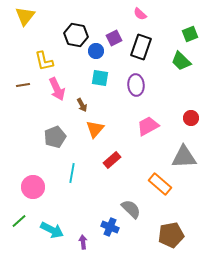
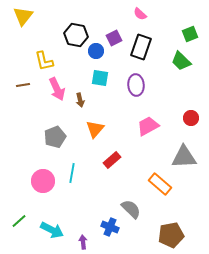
yellow triangle: moved 2 px left
brown arrow: moved 2 px left, 5 px up; rotated 16 degrees clockwise
pink circle: moved 10 px right, 6 px up
